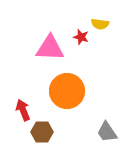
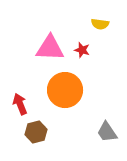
red star: moved 1 px right, 13 px down
orange circle: moved 2 px left, 1 px up
red arrow: moved 3 px left, 6 px up
brown hexagon: moved 6 px left; rotated 15 degrees counterclockwise
